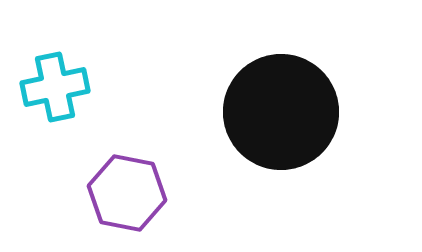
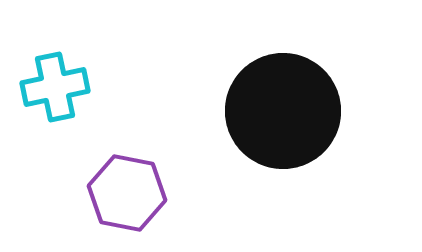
black circle: moved 2 px right, 1 px up
